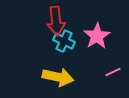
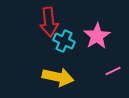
red arrow: moved 7 px left, 1 px down
pink line: moved 1 px up
